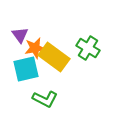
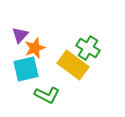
purple triangle: rotated 18 degrees clockwise
orange star: rotated 10 degrees counterclockwise
yellow rectangle: moved 19 px right, 8 px down
green L-shape: moved 2 px right, 4 px up
